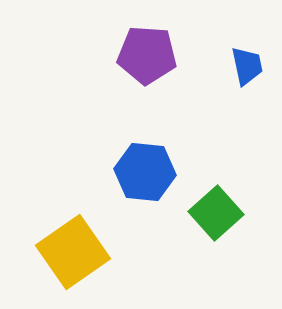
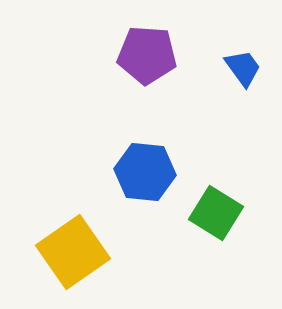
blue trapezoid: moved 4 px left, 2 px down; rotated 24 degrees counterclockwise
green square: rotated 16 degrees counterclockwise
